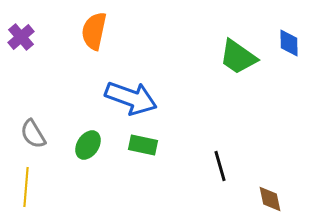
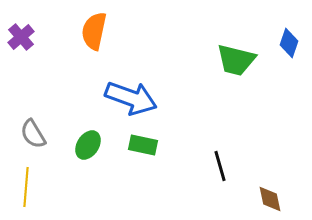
blue diamond: rotated 20 degrees clockwise
green trapezoid: moved 2 px left, 3 px down; rotated 21 degrees counterclockwise
